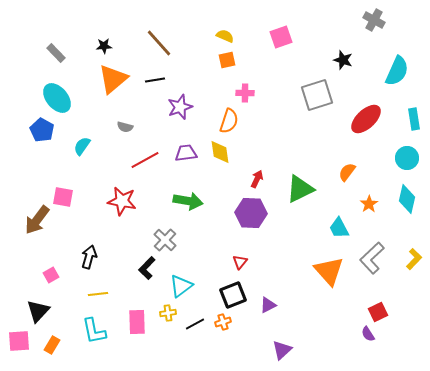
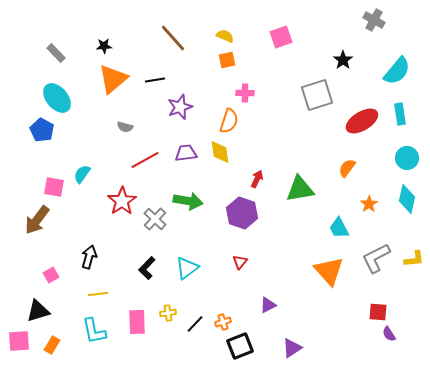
brown line at (159, 43): moved 14 px right, 5 px up
black star at (343, 60): rotated 18 degrees clockwise
cyan semicircle at (397, 71): rotated 16 degrees clockwise
red ellipse at (366, 119): moved 4 px left, 2 px down; rotated 12 degrees clockwise
cyan rectangle at (414, 119): moved 14 px left, 5 px up
cyan semicircle at (82, 146): moved 28 px down
orange semicircle at (347, 172): moved 4 px up
green triangle at (300, 189): rotated 16 degrees clockwise
pink square at (63, 197): moved 9 px left, 10 px up
red star at (122, 201): rotated 28 degrees clockwise
purple hexagon at (251, 213): moved 9 px left; rotated 16 degrees clockwise
gray cross at (165, 240): moved 10 px left, 21 px up
gray L-shape at (372, 258): moved 4 px right; rotated 16 degrees clockwise
yellow L-shape at (414, 259): rotated 40 degrees clockwise
cyan triangle at (181, 286): moved 6 px right, 18 px up
black square at (233, 295): moved 7 px right, 51 px down
black triangle at (38, 311): rotated 30 degrees clockwise
red square at (378, 312): rotated 30 degrees clockwise
black line at (195, 324): rotated 18 degrees counterclockwise
purple semicircle at (368, 334): moved 21 px right
purple triangle at (282, 350): moved 10 px right, 2 px up; rotated 10 degrees clockwise
